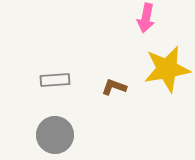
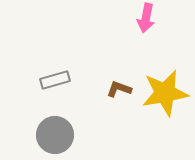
yellow star: moved 2 px left, 24 px down
gray rectangle: rotated 12 degrees counterclockwise
brown L-shape: moved 5 px right, 2 px down
